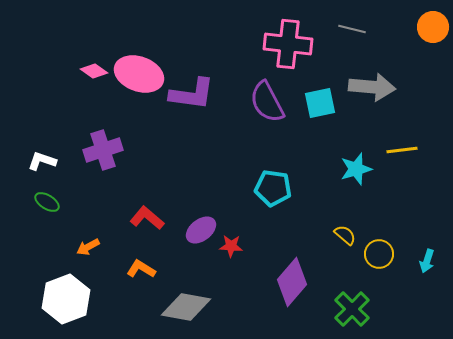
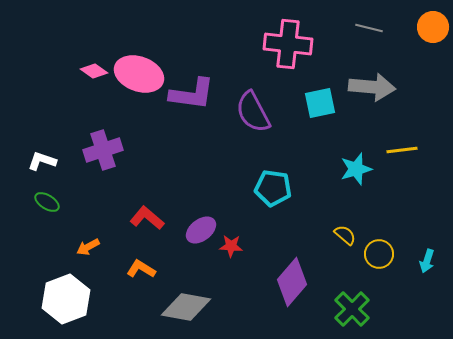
gray line: moved 17 px right, 1 px up
purple semicircle: moved 14 px left, 10 px down
